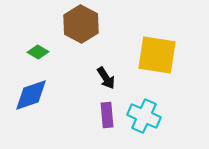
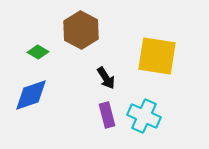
brown hexagon: moved 6 px down
yellow square: moved 1 px down
purple rectangle: rotated 10 degrees counterclockwise
